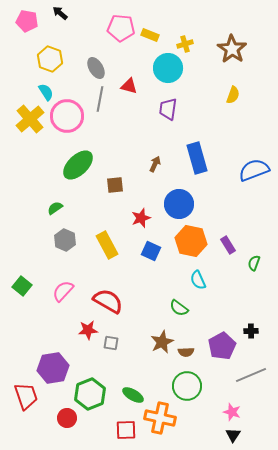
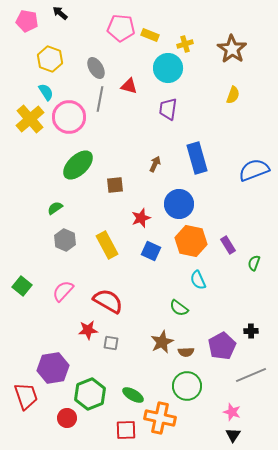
pink circle at (67, 116): moved 2 px right, 1 px down
